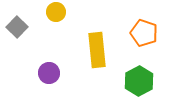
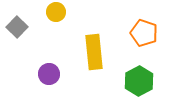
yellow rectangle: moved 3 px left, 2 px down
purple circle: moved 1 px down
